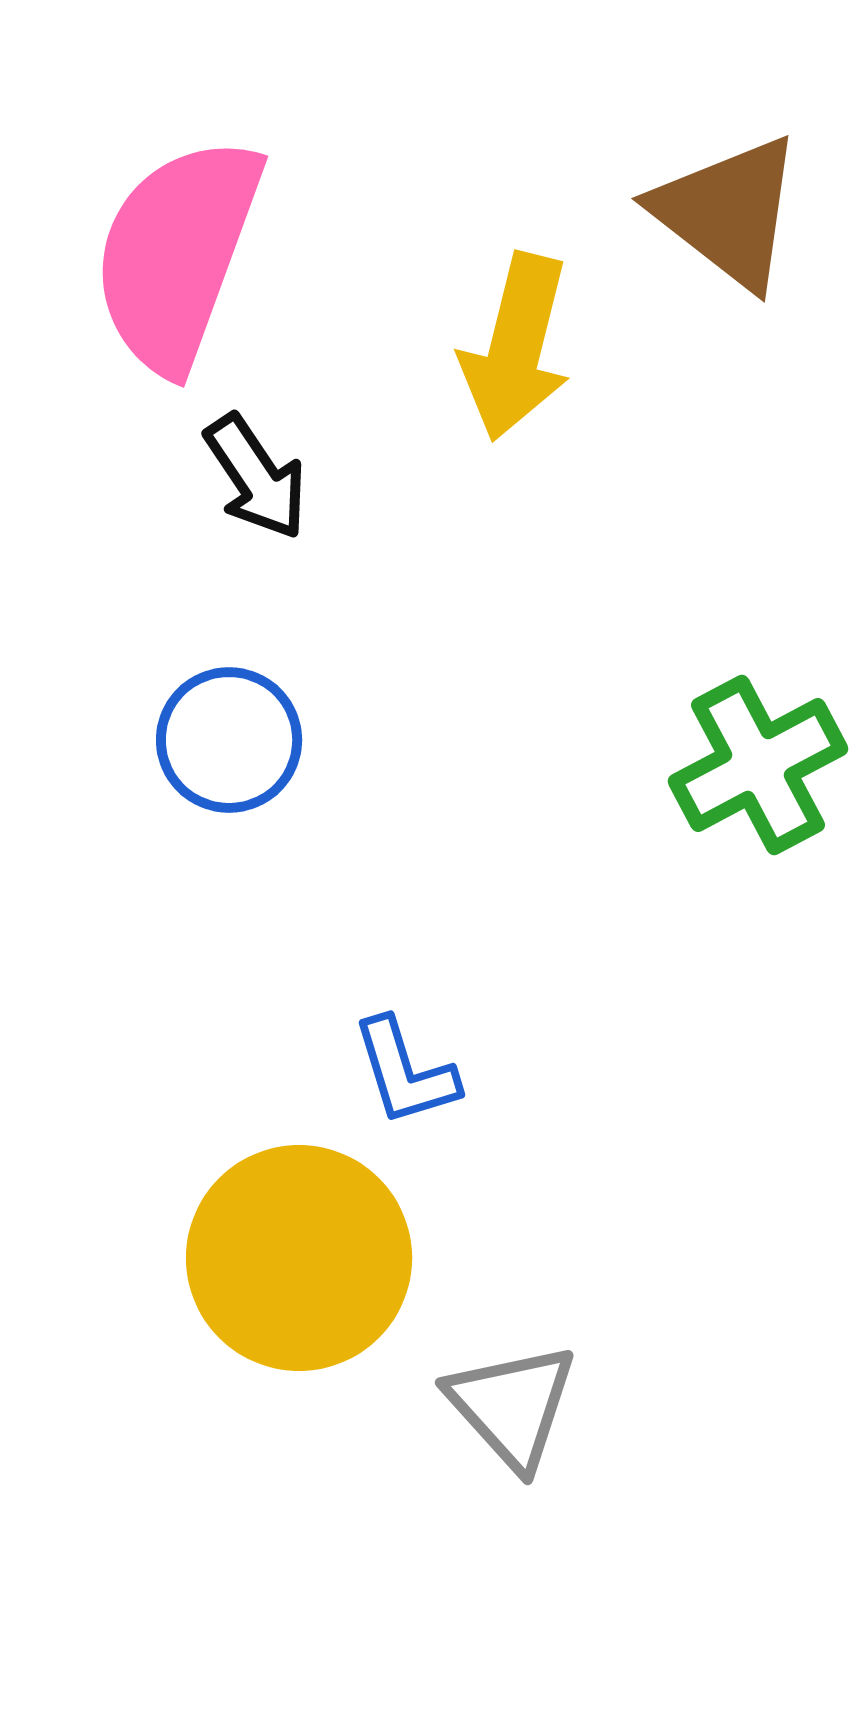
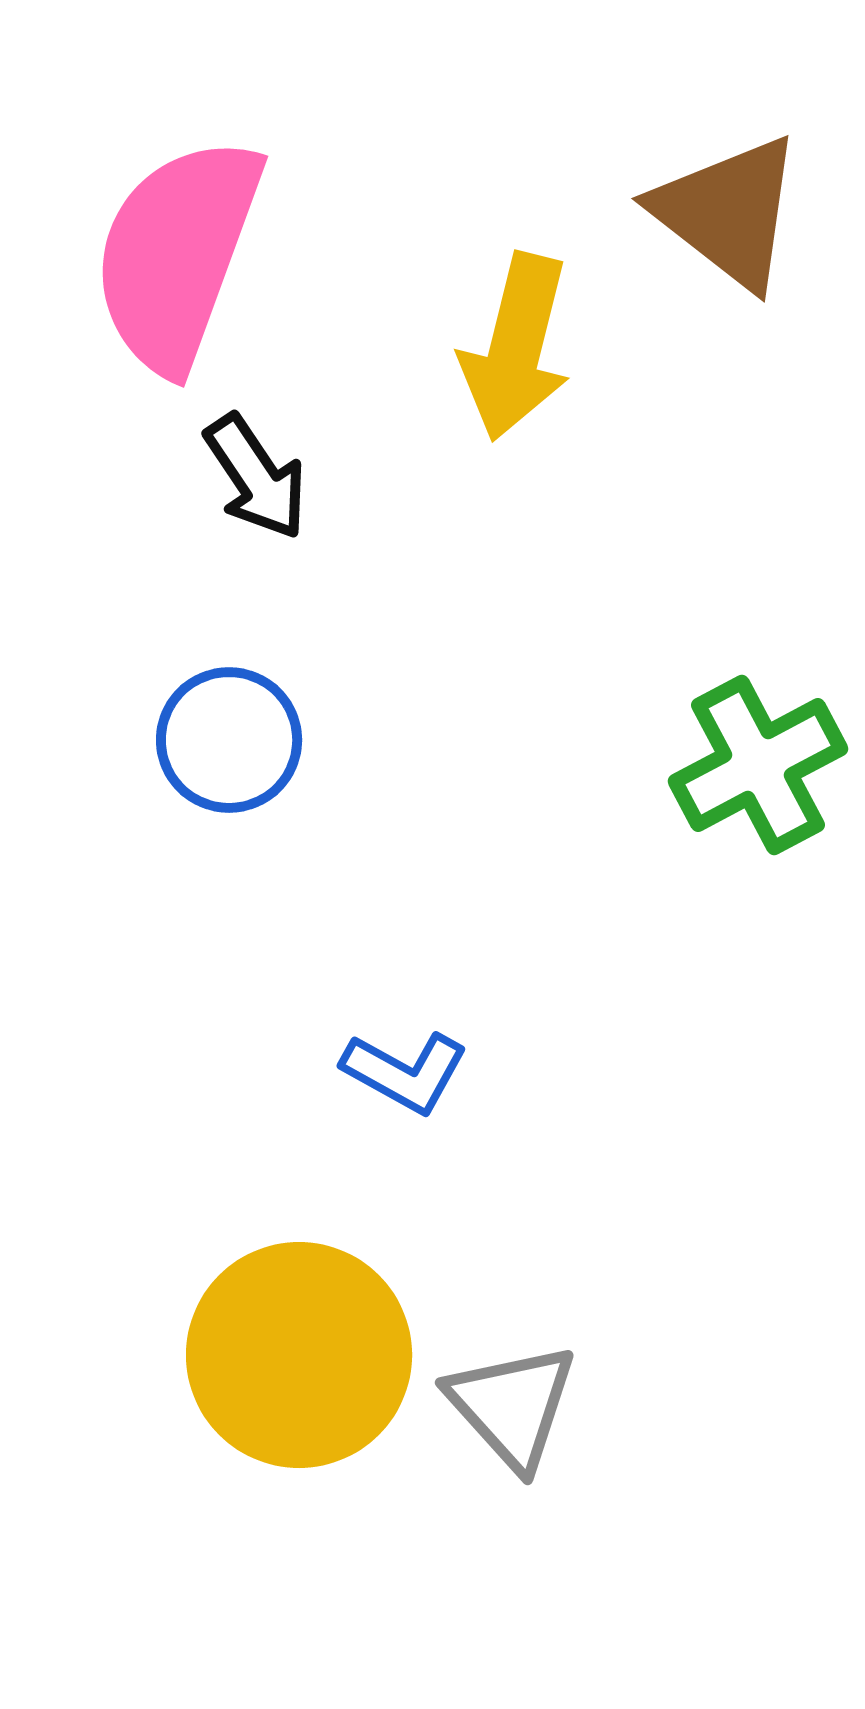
blue L-shape: rotated 44 degrees counterclockwise
yellow circle: moved 97 px down
